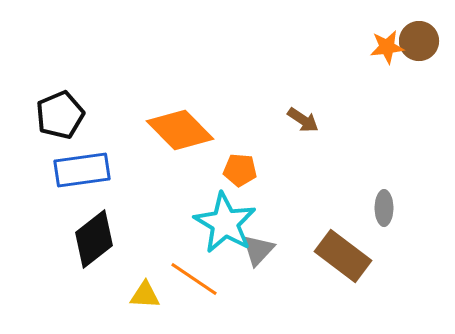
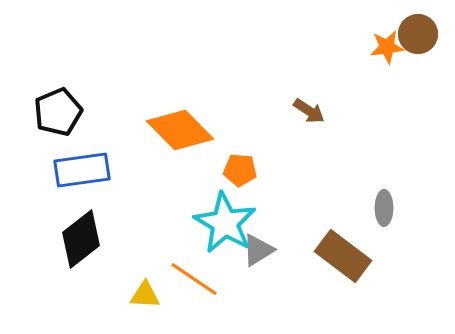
brown circle: moved 1 px left, 7 px up
black pentagon: moved 2 px left, 3 px up
brown arrow: moved 6 px right, 9 px up
black diamond: moved 13 px left
gray triangle: rotated 15 degrees clockwise
